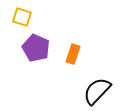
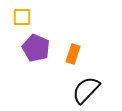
yellow square: rotated 18 degrees counterclockwise
black semicircle: moved 11 px left, 1 px up
